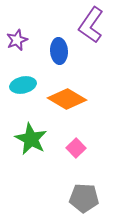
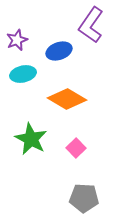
blue ellipse: rotated 75 degrees clockwise
cyan ellipse: moved 11 px up
